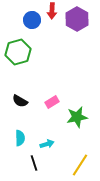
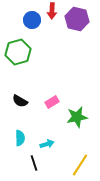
purple hexagon: rotated 15 degrees counterclockwise
